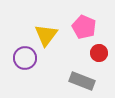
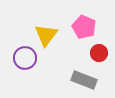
gray rectangle: moved 2 px right, 1 px up
